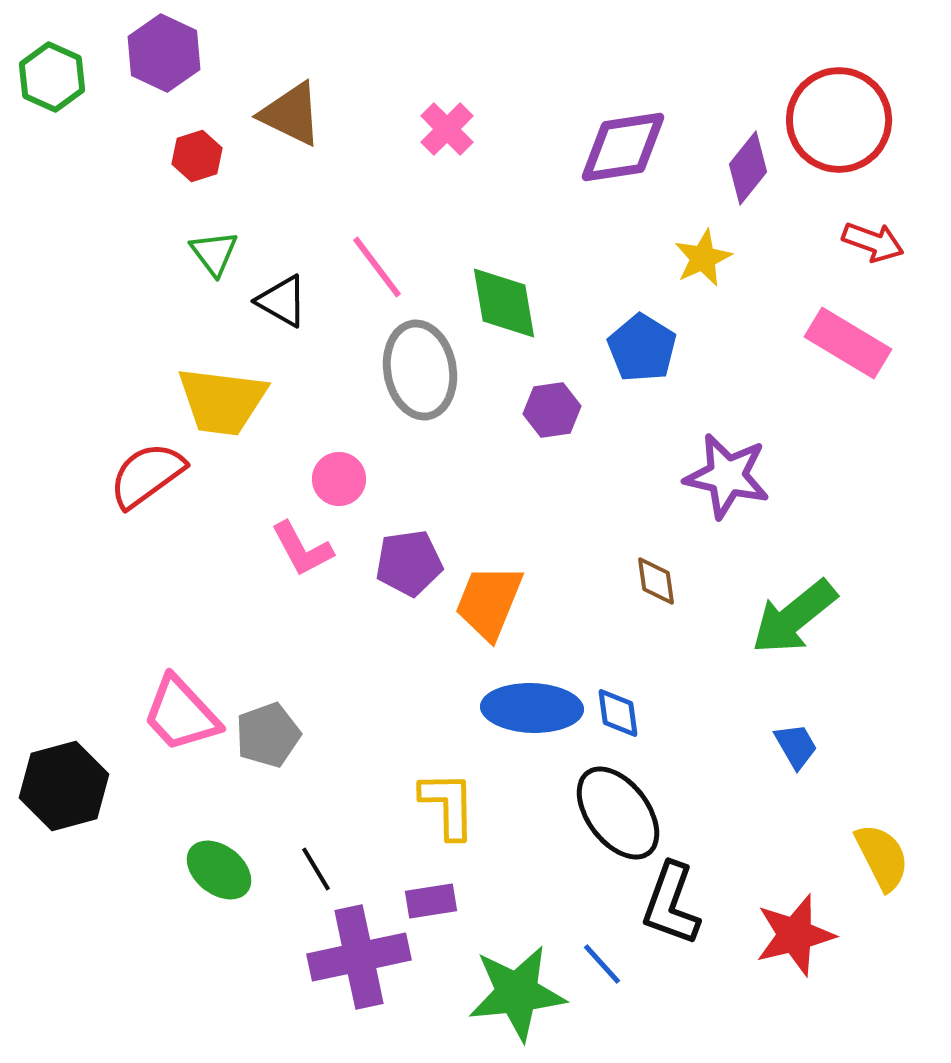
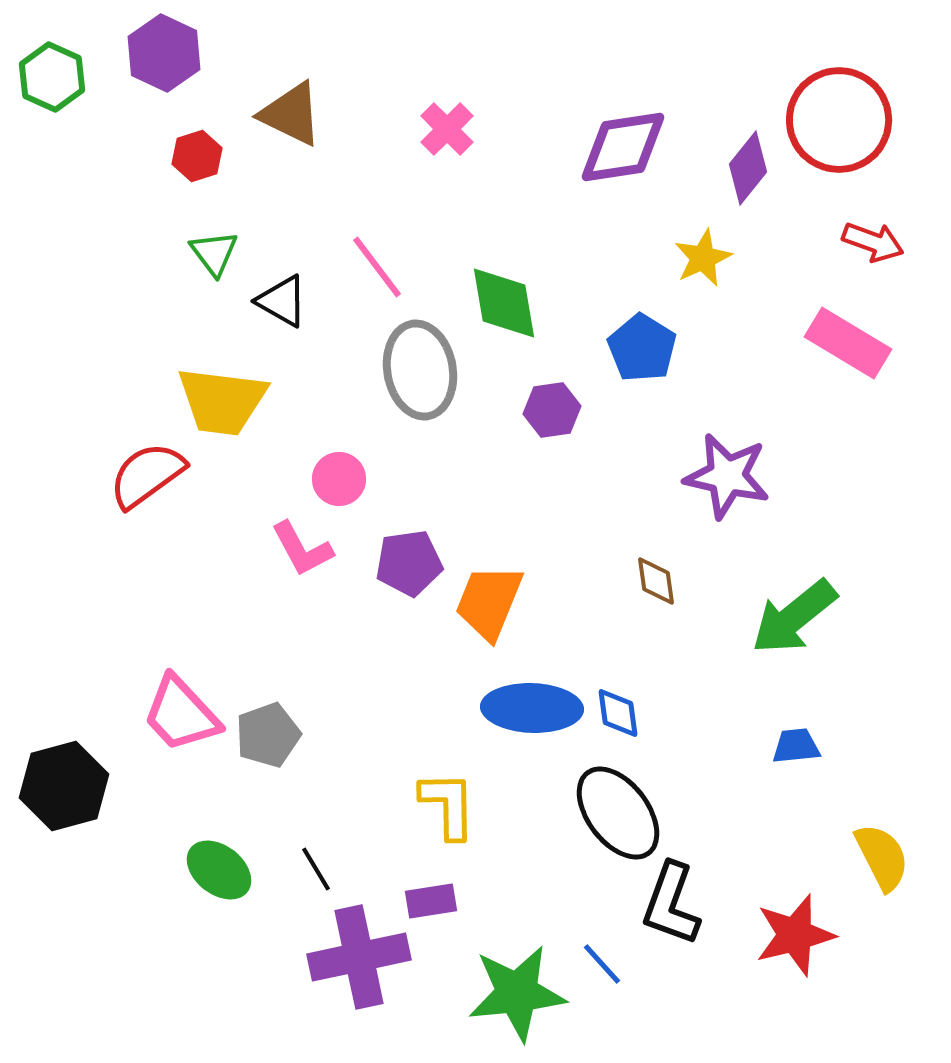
blue trapezoid at (796, 746): rotated 66 degrees counterclockwise
